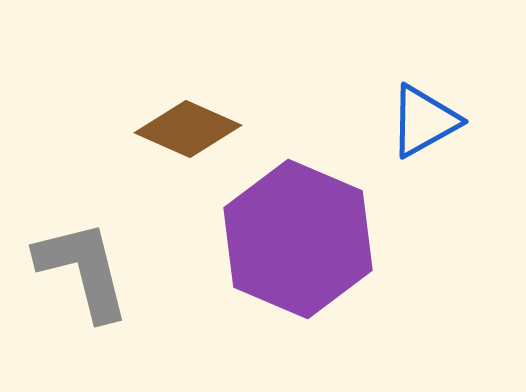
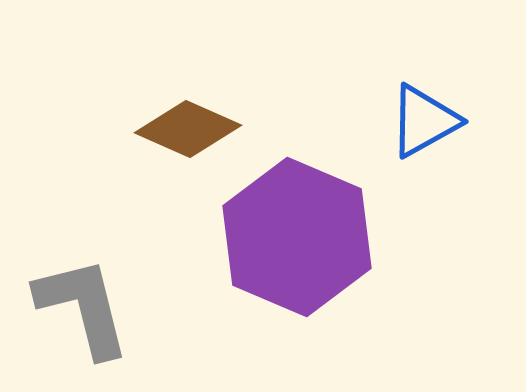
purple hexagon: moved 1 px left, 2 px up
gray L-shape: moved 37 px down
